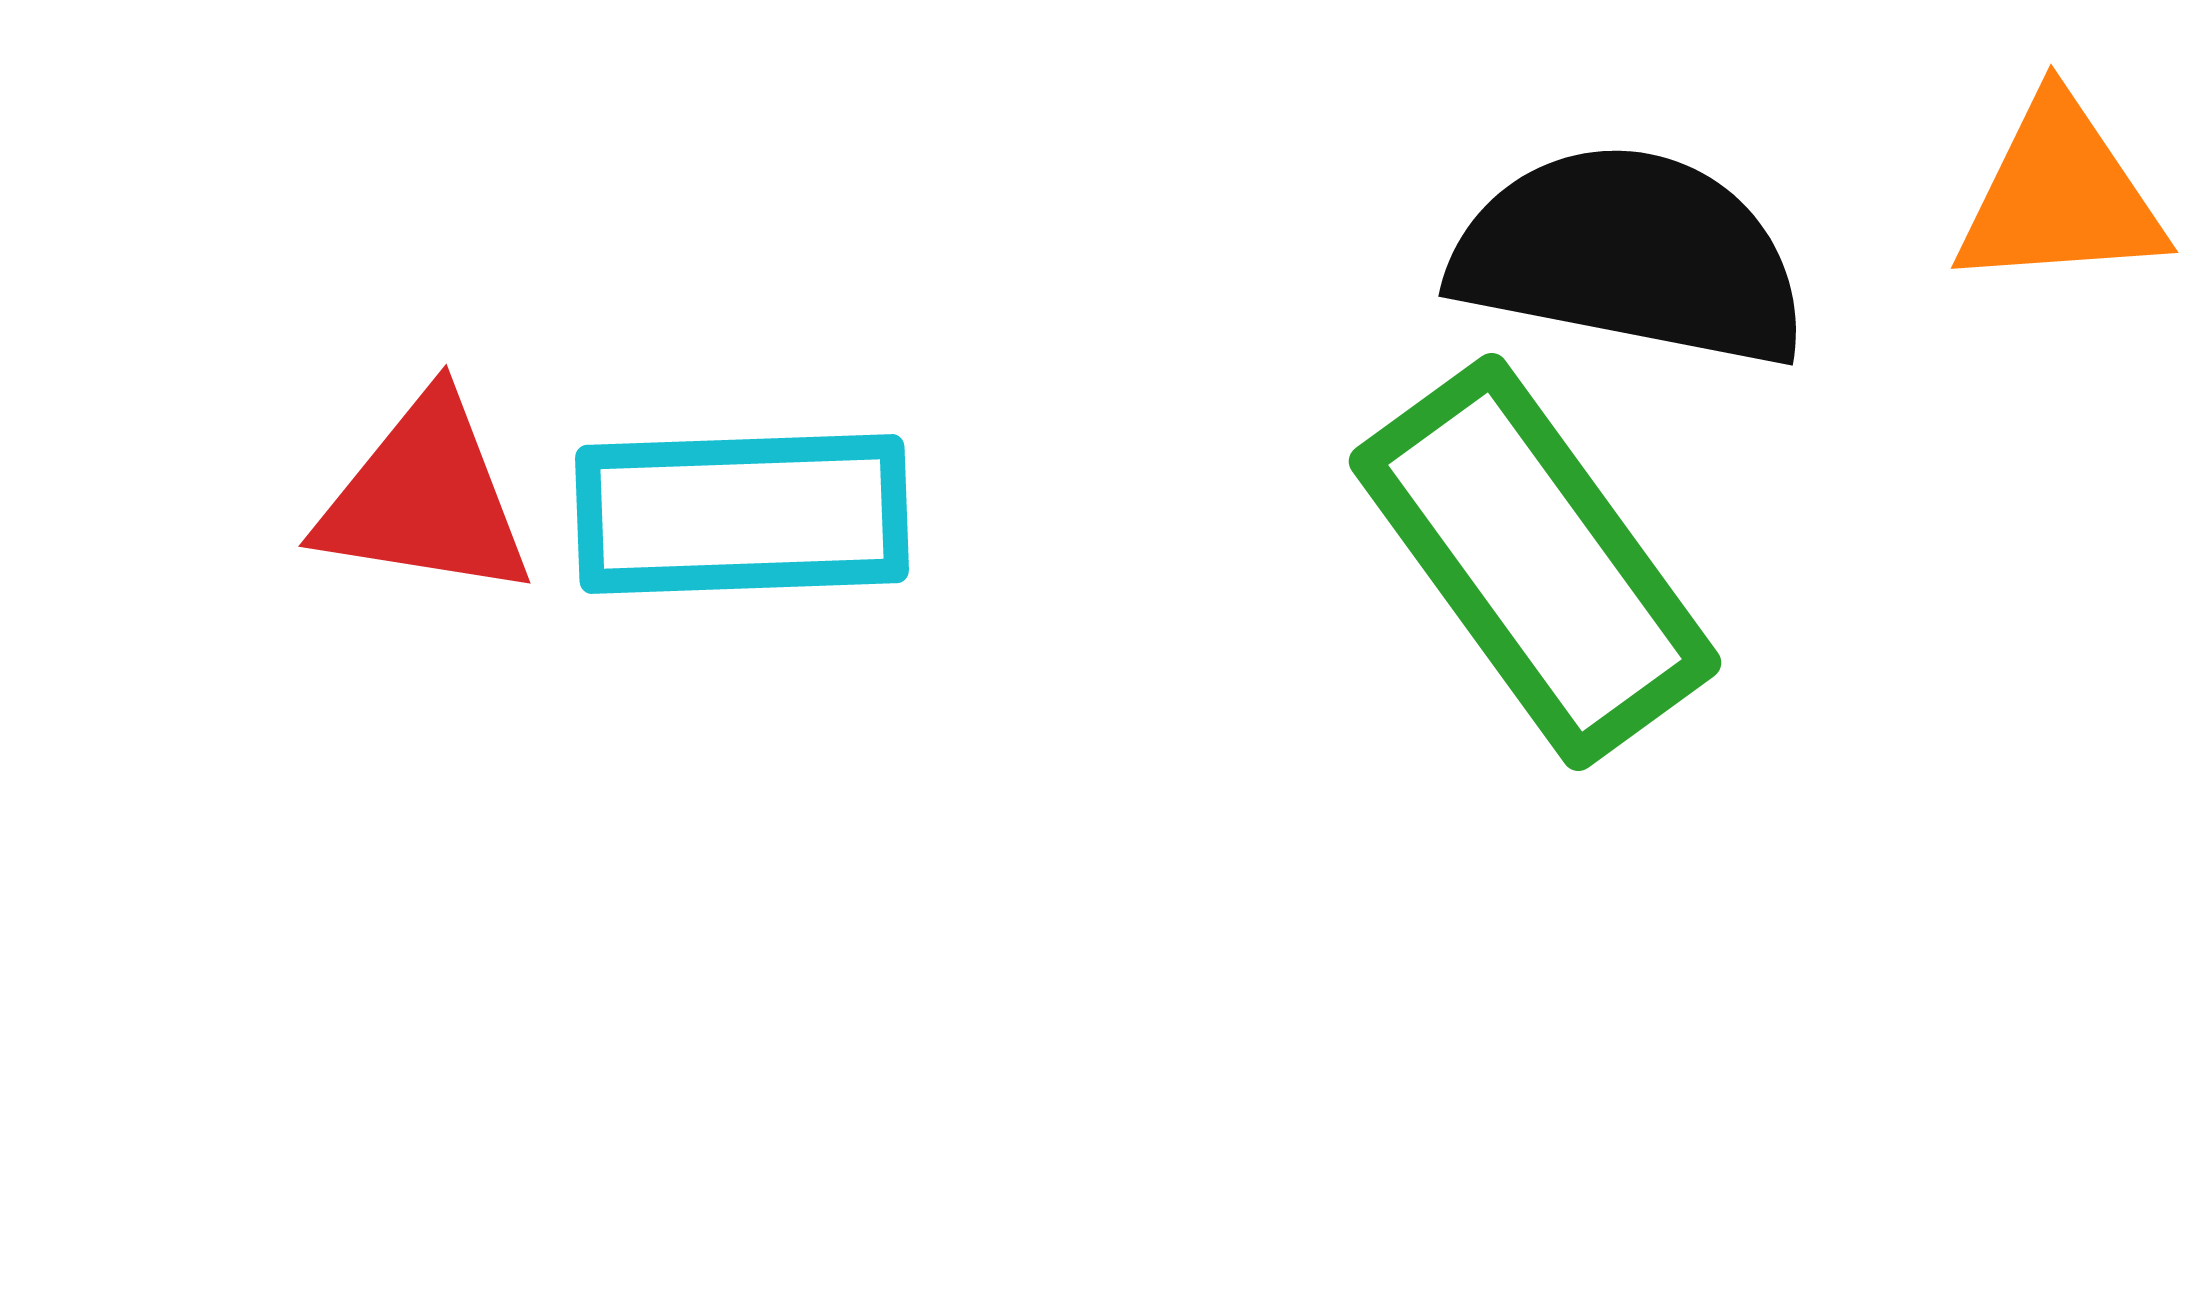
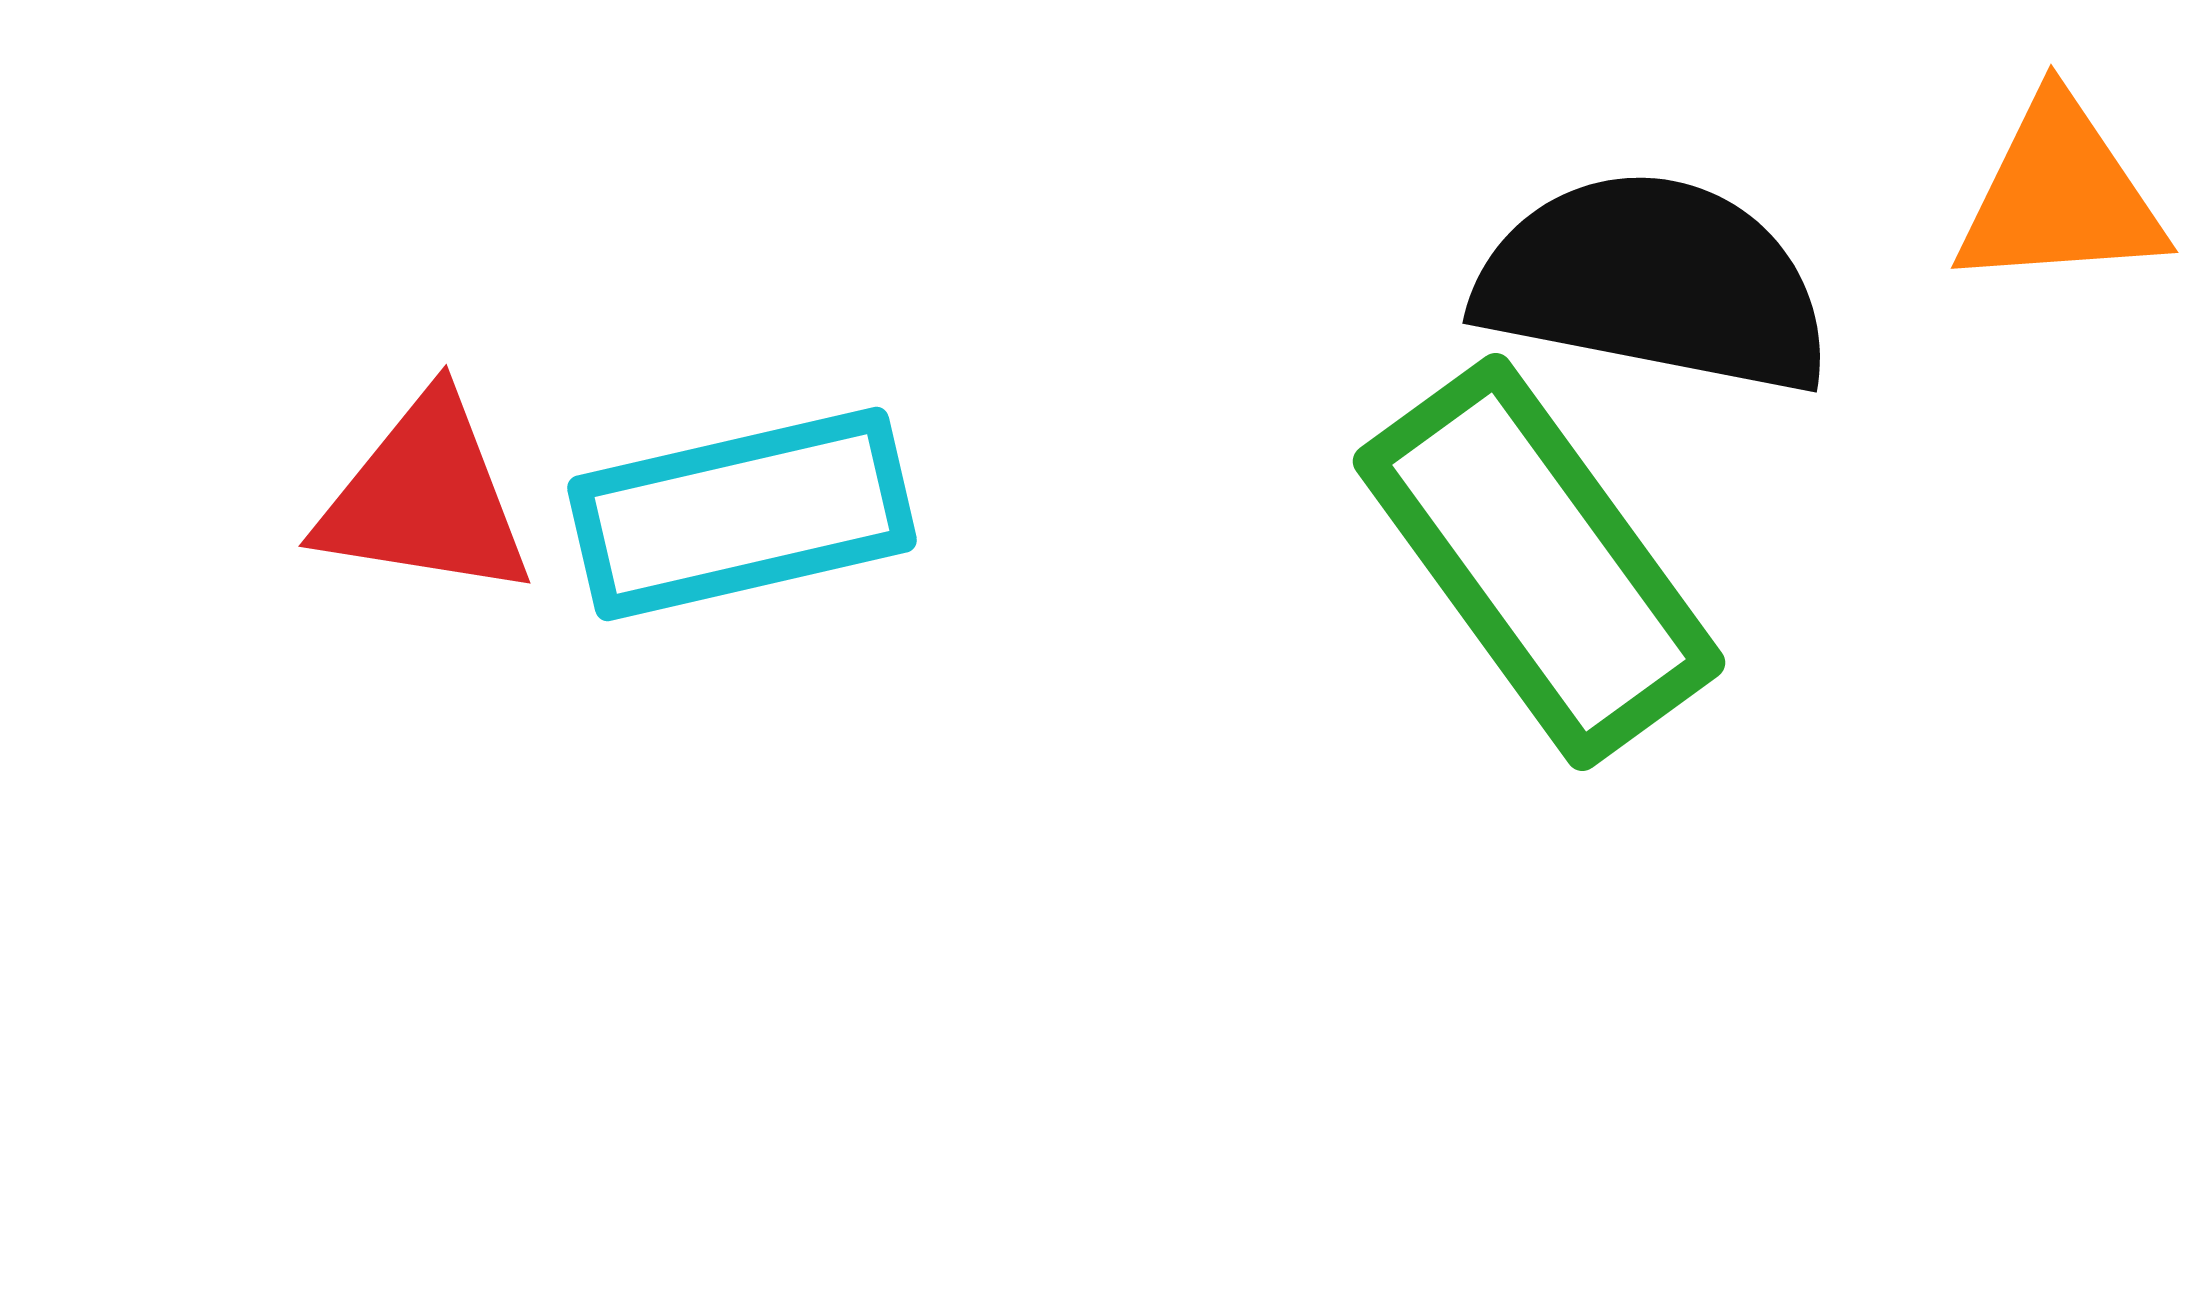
black semicircle: moved 24 px right, 27 px down
cyan rectangle: rotated 11 degrees counterclockwise
green rectangle: moved 4 px right
